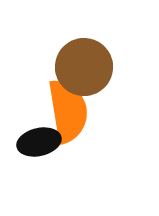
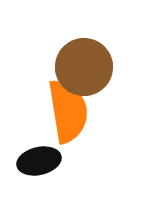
black ellipse: moved 19 px down
